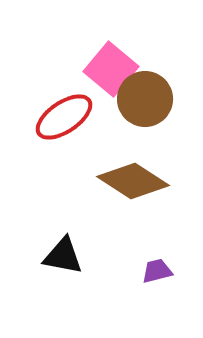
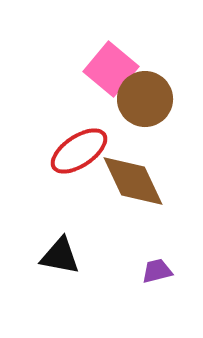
red ellipse: moved 15 px right, 34 px down
brown diamond: rotated 32 degrees clockwise
black triangle: moved 3 px left
